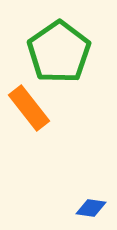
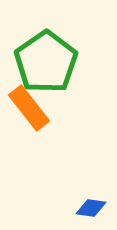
green pentagon: moved 13 px left, 10 px down
